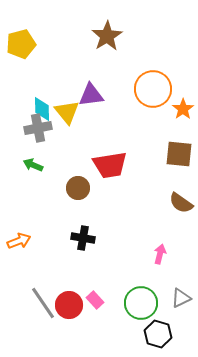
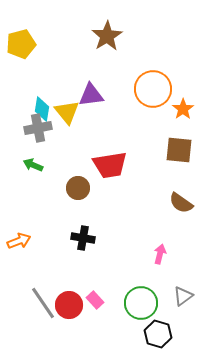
cyan diamond: rotated 10 degrees clockwise
brown square: moved 4 px up
gray triangle: moved 2 px right, 2 px up; rotated 10 degrees counterclockwise
